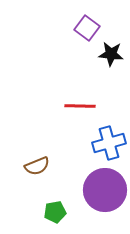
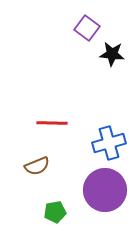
black star: moved 1 px right
red line: moved 28 px left, 17 px down
